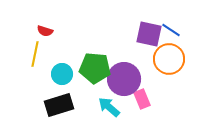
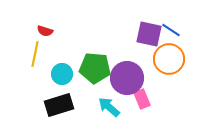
purple circle: moved 3 px right, 1 px up
